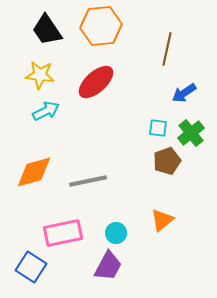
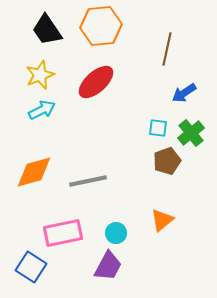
yellow star: rotated 28 degrees counterclockwise
cyan arrow: moved 4 px left, 1 px up
